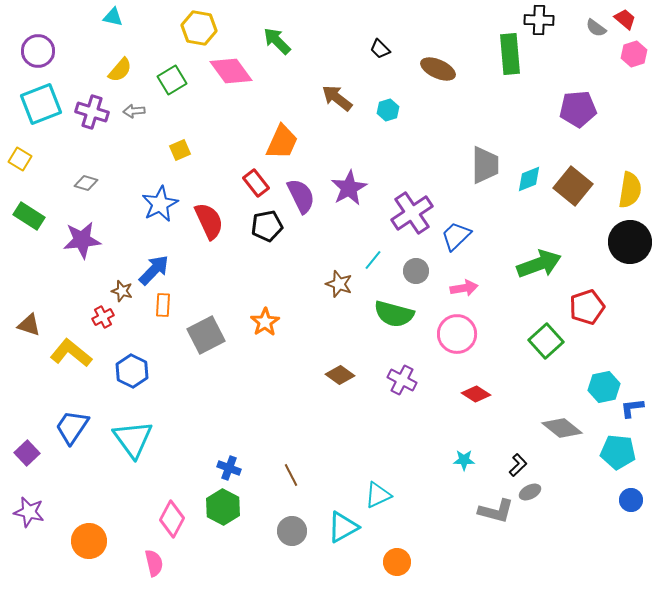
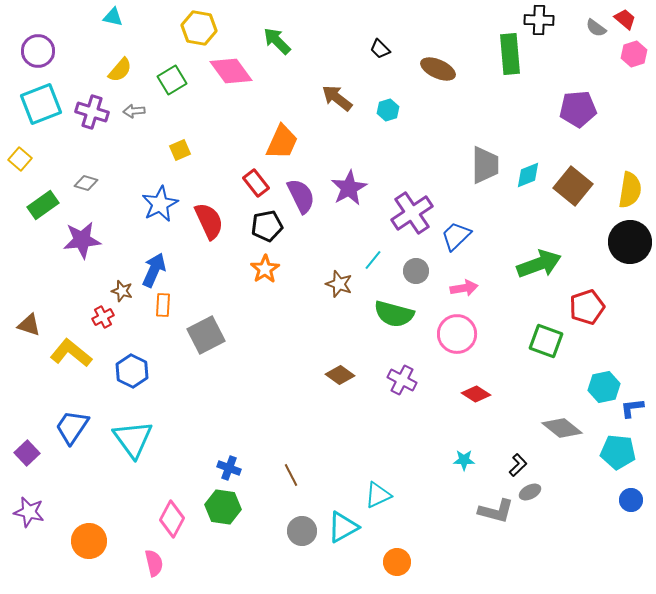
yellow square at (20, 159): rotated 10 degrees clockwise
cyan diamond at (529, 179): moved 1 px left, 4 px up
green rectangle at (29, 216): moved 14 px right, 11 px up; rotated 68 degrees counterclockwise
blue arrow at (154, 270): rotated 20 degrees counterclockwise
orange star at (265, 322): moved 53 px up
green square at (546, 341): rotated 28 degrees counterclockwise
green hexagon at (223, 507): rotated 20 degrees counterclockwise
gray circle at (292, 531): moved 10 px right
